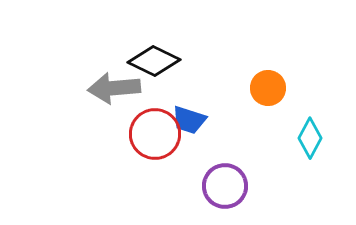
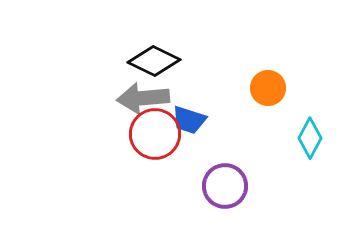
gray arrow: moved 29 px right, 10 px down
